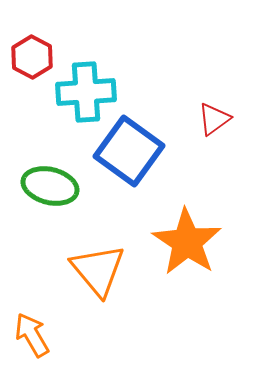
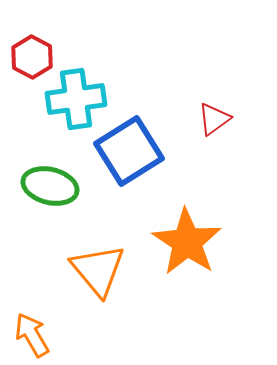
cyan cross: moved 10 px left, 7 px down; rotated 4 degrees counterclockwise
blue square: rotated 22 degrees clockwise
